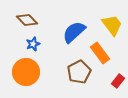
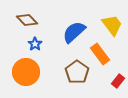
blue star: moved 2 px right; rotated 16 degrees counterclockwise
orange rectangle: moved 1 px down
brown pentagon: moved 2 px left; rotated 10 degrees counterclockwise
